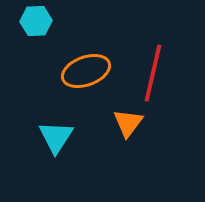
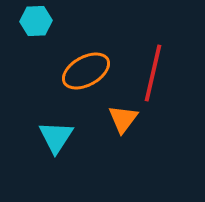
orange ellipse: rotated 9 degrees counterclockwise
orange triangle: moved 5 px left, 4 px up
